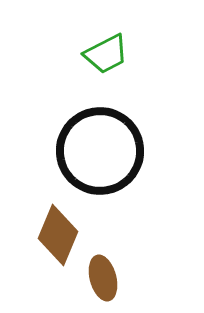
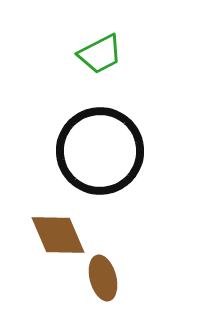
green trapezoid: moved 6 px left
brown diamond: rotated 46 degrees counterclockwise
